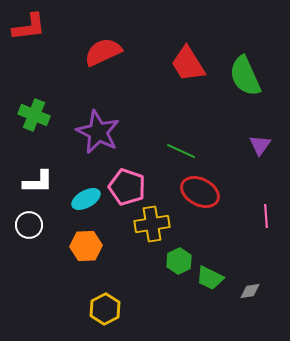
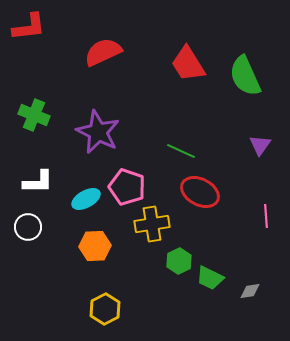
white circle: moved 1 px left, 2 px down
orange hexagon: moved 9 px right
